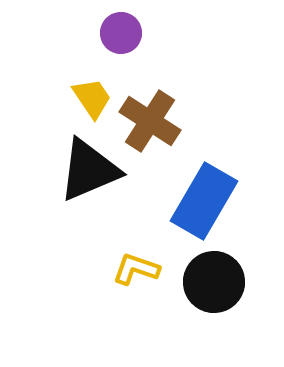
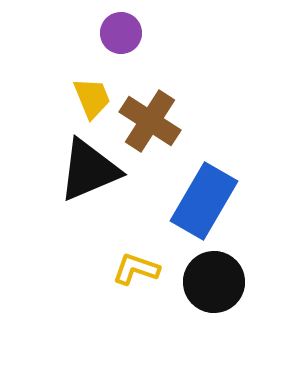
yellow trapezoid: rotated 12 degrees clockwise
